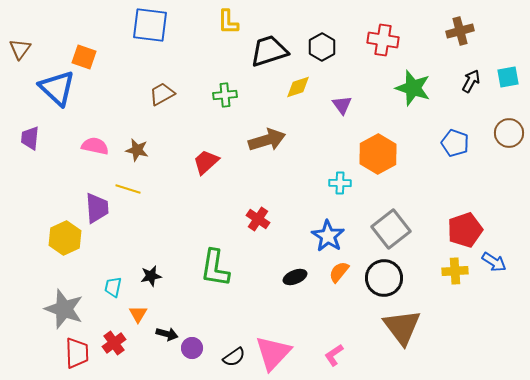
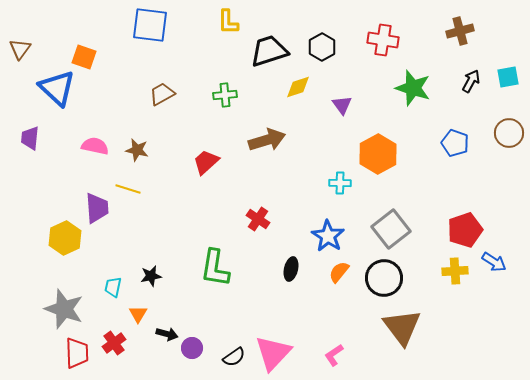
black ellipse at (295, 277): moved 4 px left, 8 px up; rotated 55 degrees counterclockwise
